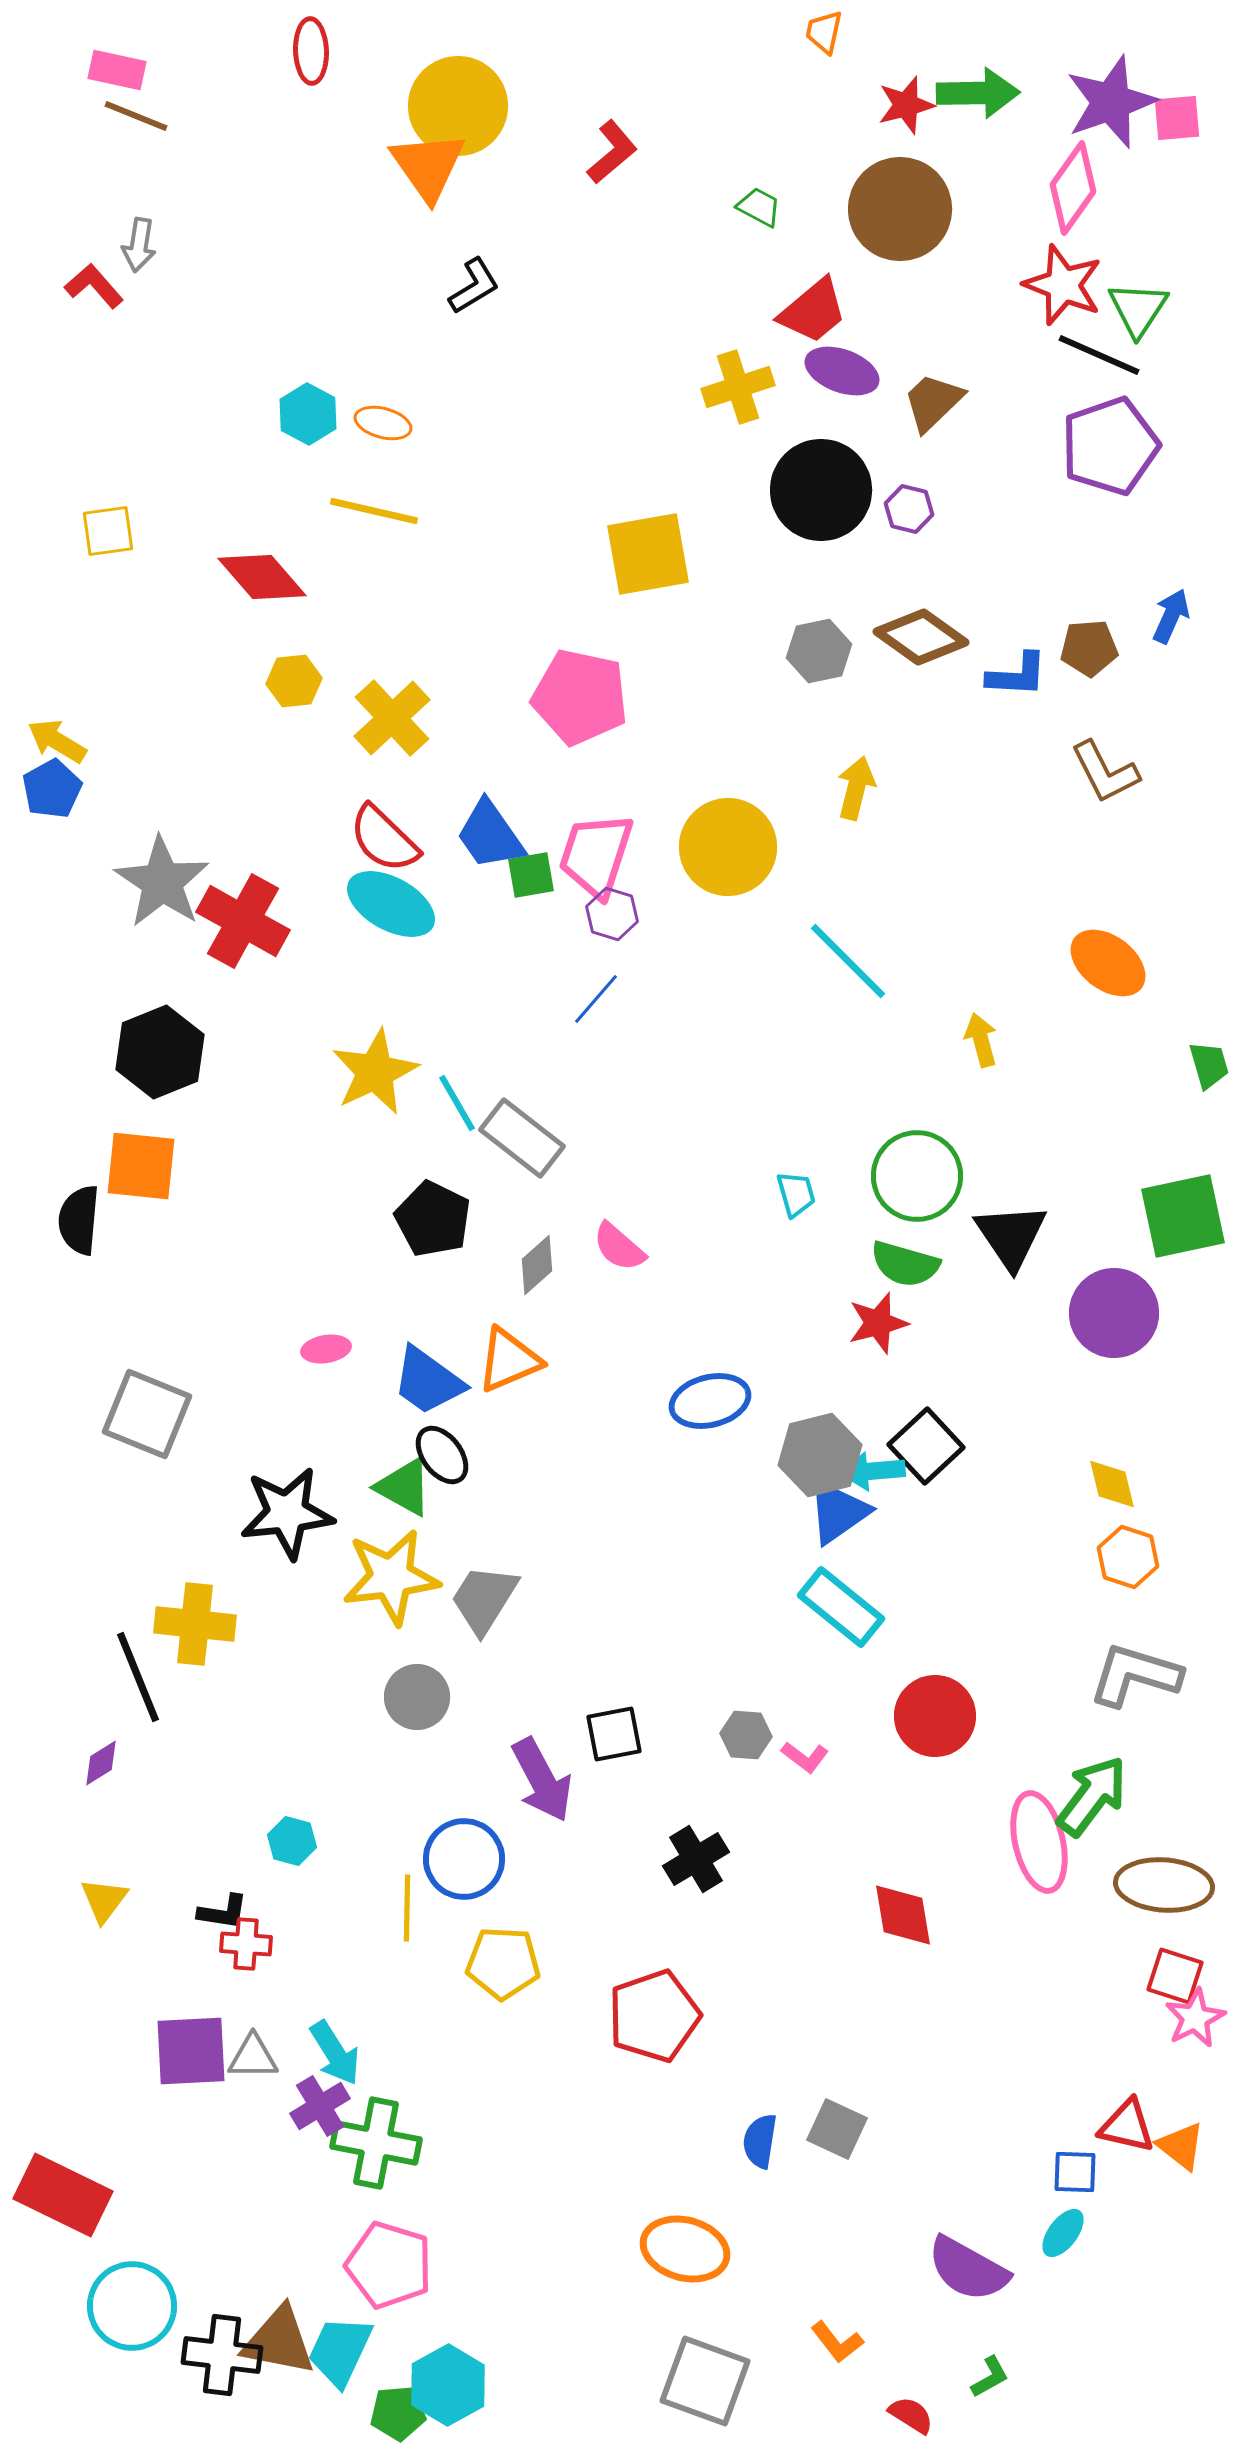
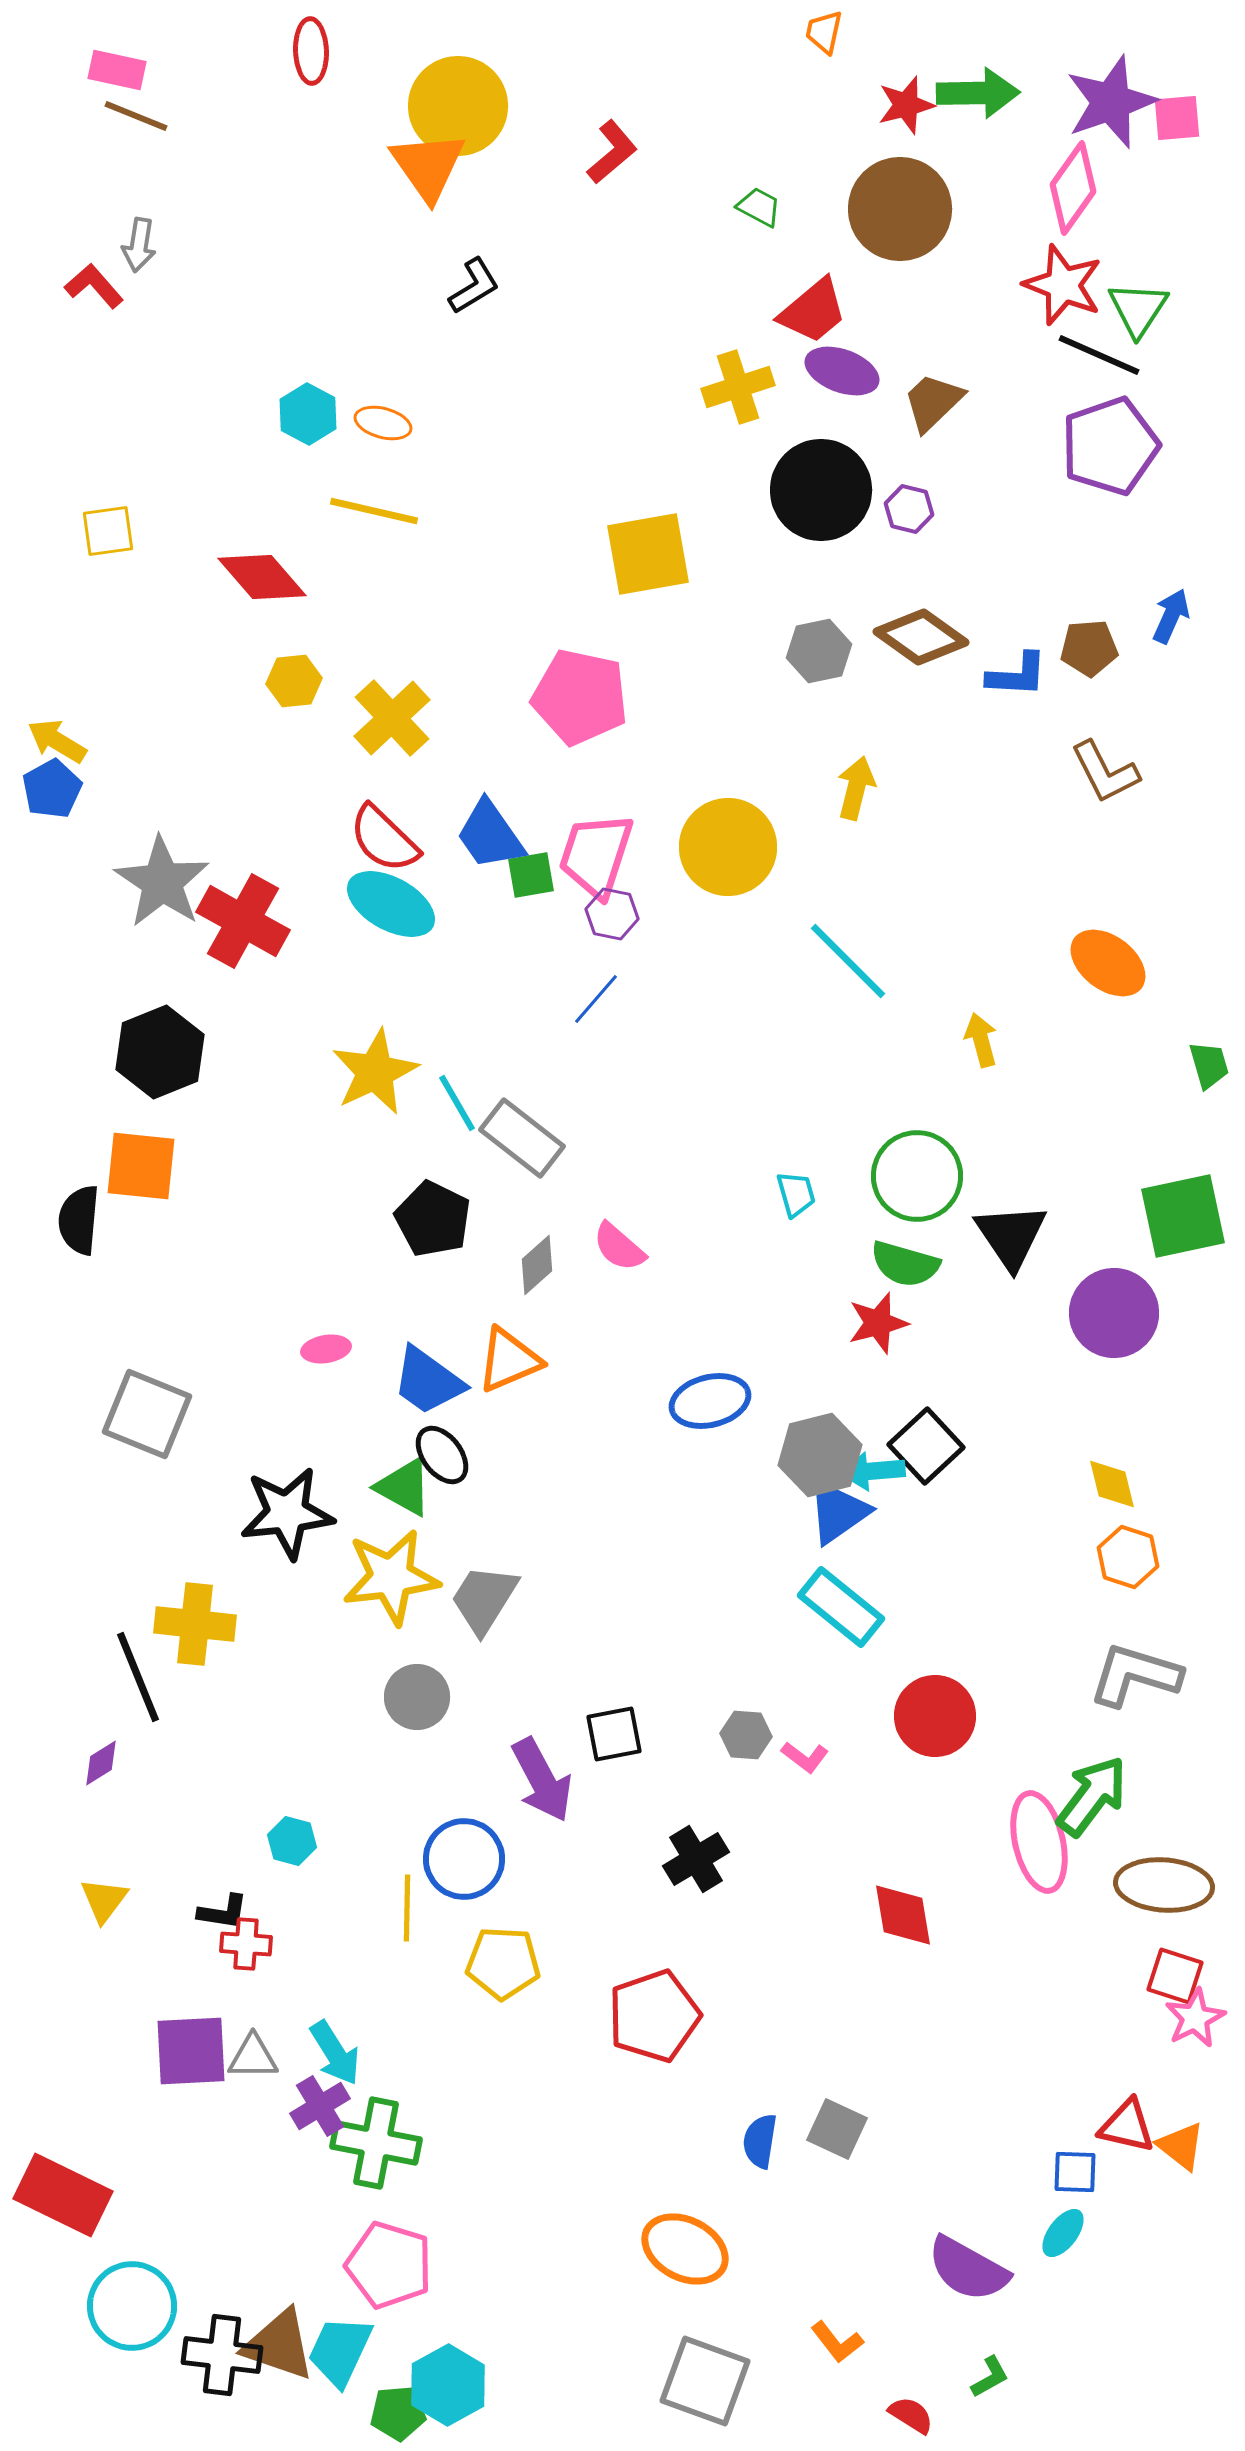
purple hexagon at (612, 914): rotated 6 degrees counterclockwise
orange ellipse at (685, 2249): rotated 12 degrees clockwise
brown triangle at (279, 2341): moved 4 px down; rotated 8 degrees clockwise
